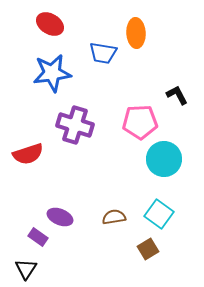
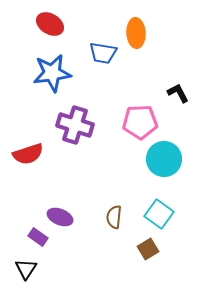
black L-shape: moved 1 px right, 2 px up
brown semicircle: rotated 75 degrees counterclockwise
